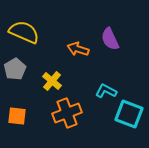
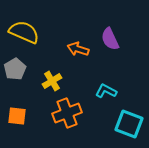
yellow cross: rotated 18 degrees clockwise
cyan square: moved 10 px down
